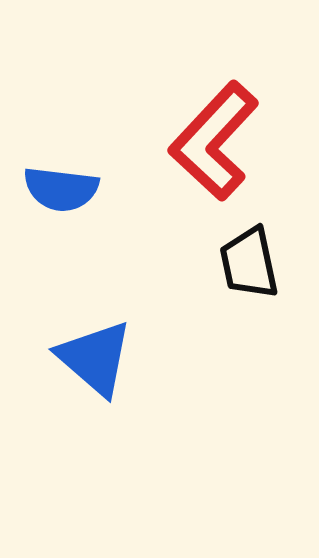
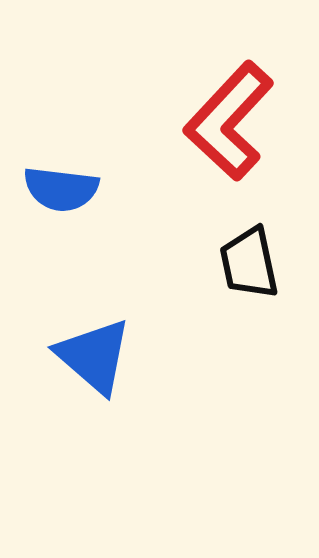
red L-shape: moved 15 px right, 20 px up
blue triangle: moved 1 px left, 2 px up
